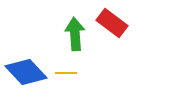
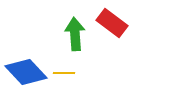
yellow line: moved 2 px left
